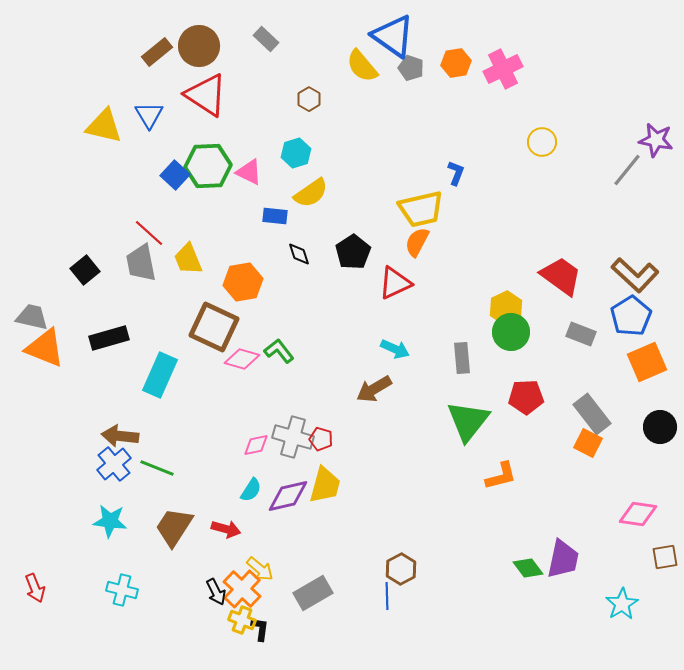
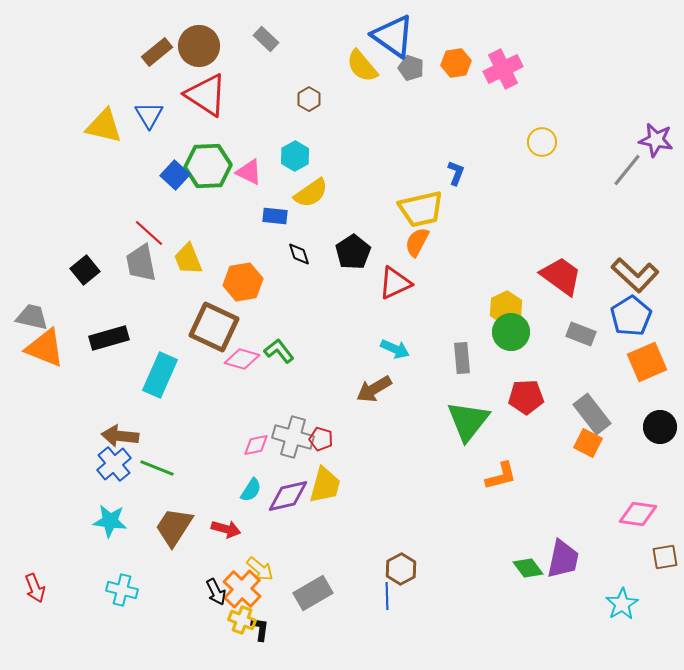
cyan hexagon at (296, 153): moved 1 px left, 3 px down; rotated 12 degrees counterclockwise
